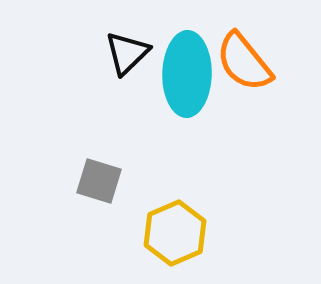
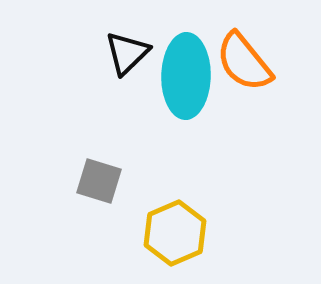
cyan ellipse: moved 1 px left, 2 px down
